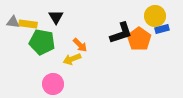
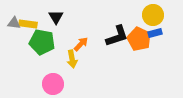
yellow circle: moved 2 px left, 1 px up
gray triangle: moved 1 px right, 1 px down
blue rectangle: moved 7 px left, 4 px down
black L-shape: moved 4 px left, 3 px down
orange pentagon: rotated 10 degrees counterclockwise
orange arrow: moved 1 px right, 1 px up; rotated 91 degrees counterclockwise
yellow arrow: rotated 78 degrees counterclockwise
